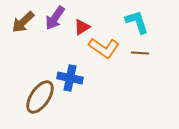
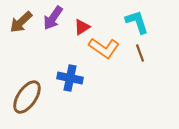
purple arrow: moved 2 px left
brown arrow: moved 2 px left
brown line: rotated 66 degrees clockwise
brown ellipse: moved 13 px left
